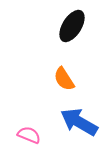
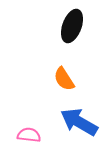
black ellipse: rotated 12 degrees counterclockwise
pink semicircle: rotated 15 degrees counterclockwise
